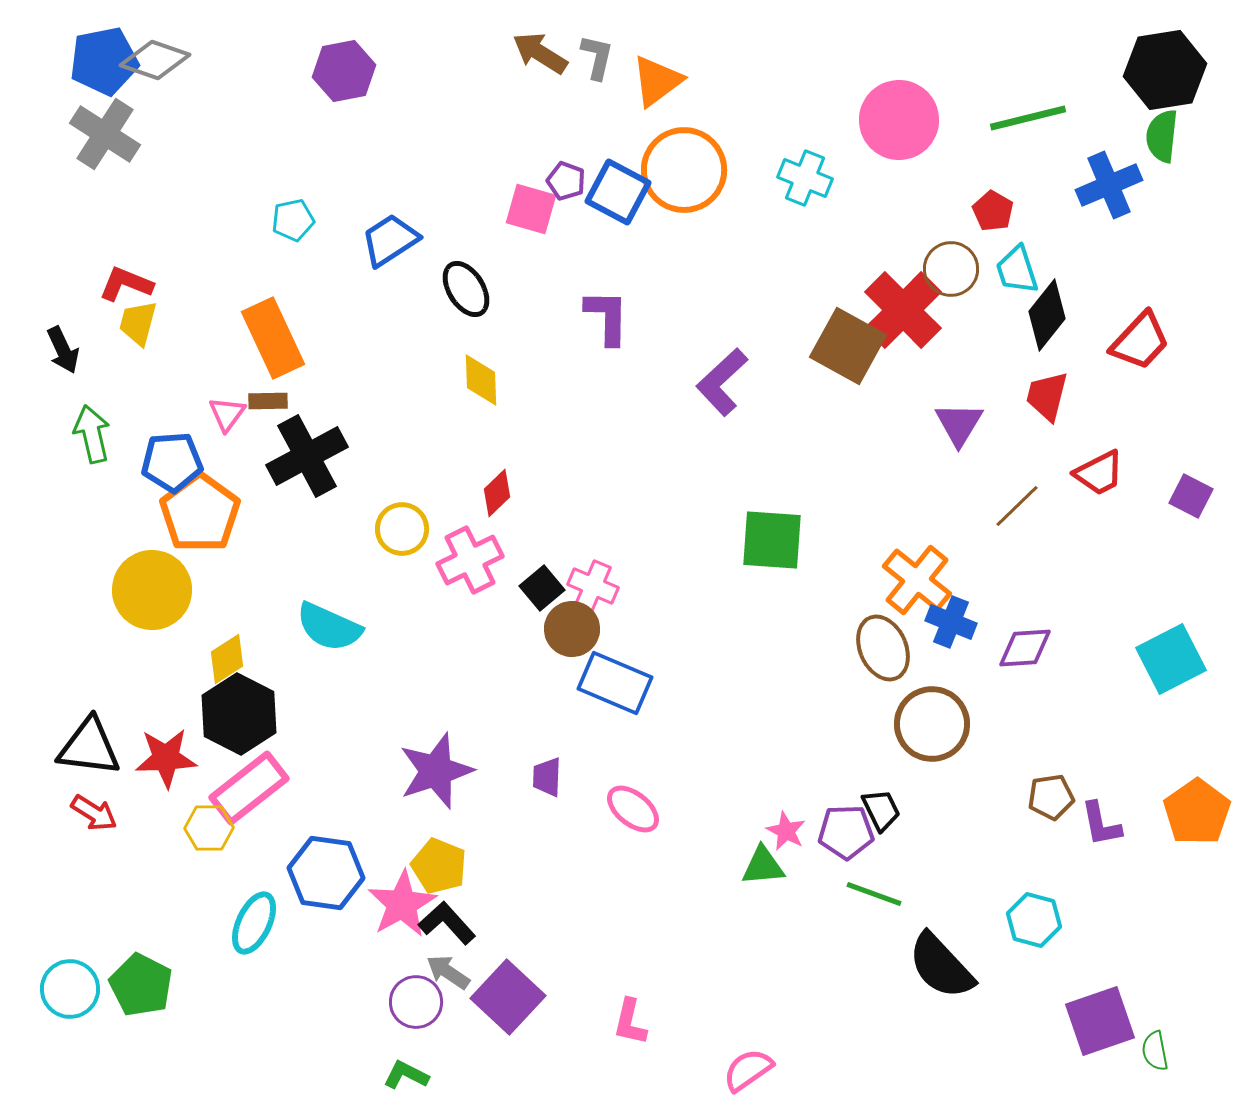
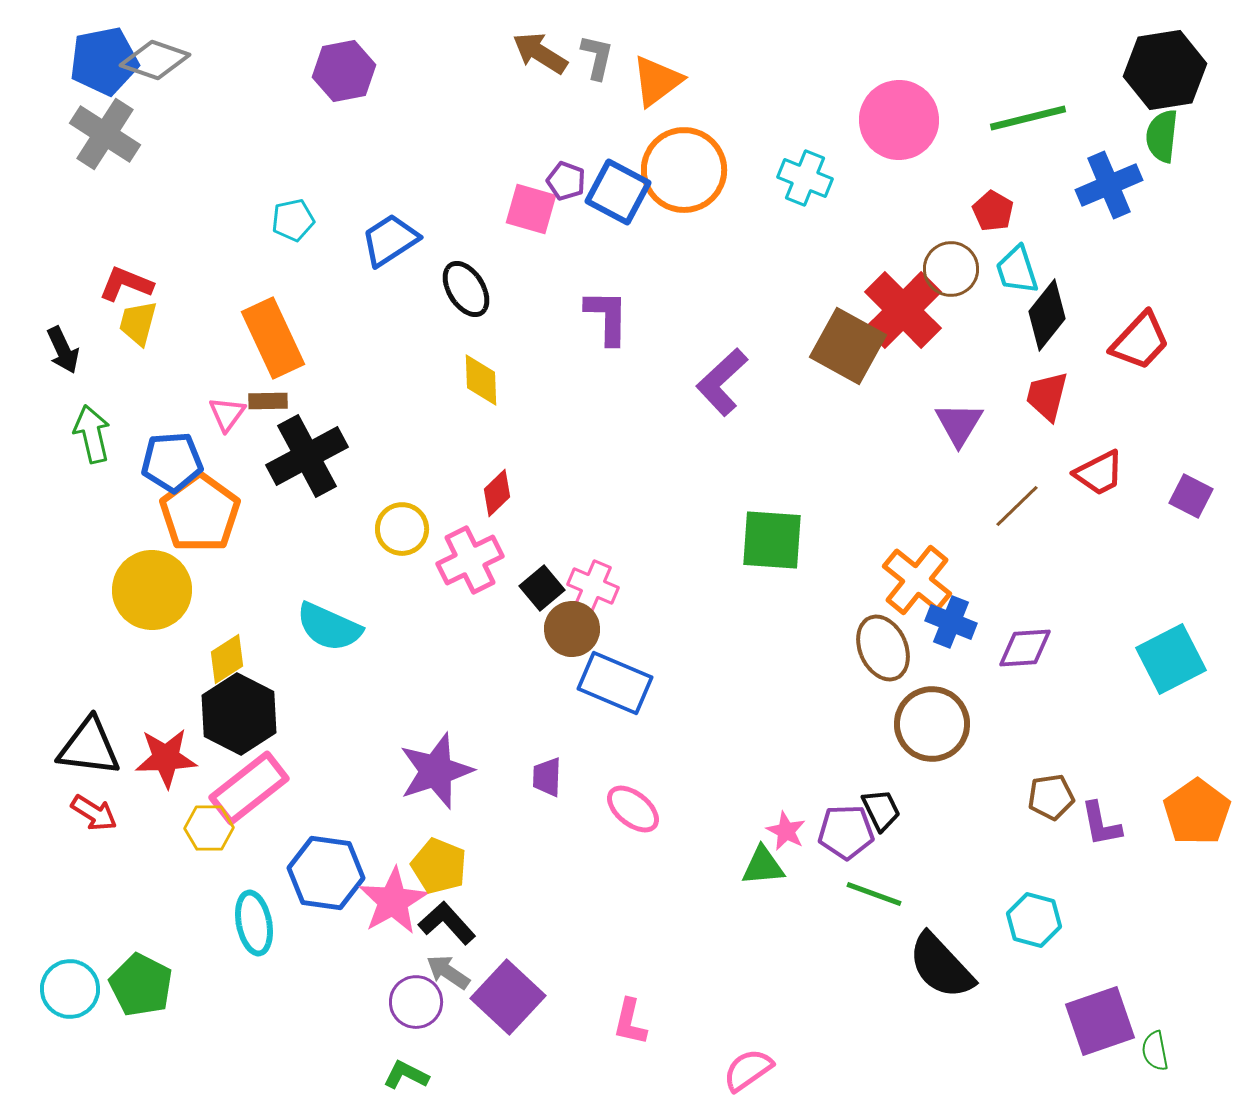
pink star at (402, 904): moved 9 px left, 3 px up
cyan ellipse at (254, 923): rotated 36 degrees counterclockwise
